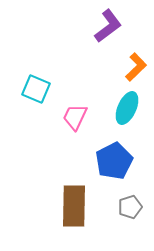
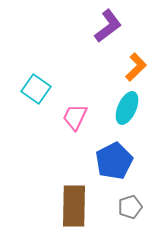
cyan square: rotated 12 degrees clockwise
